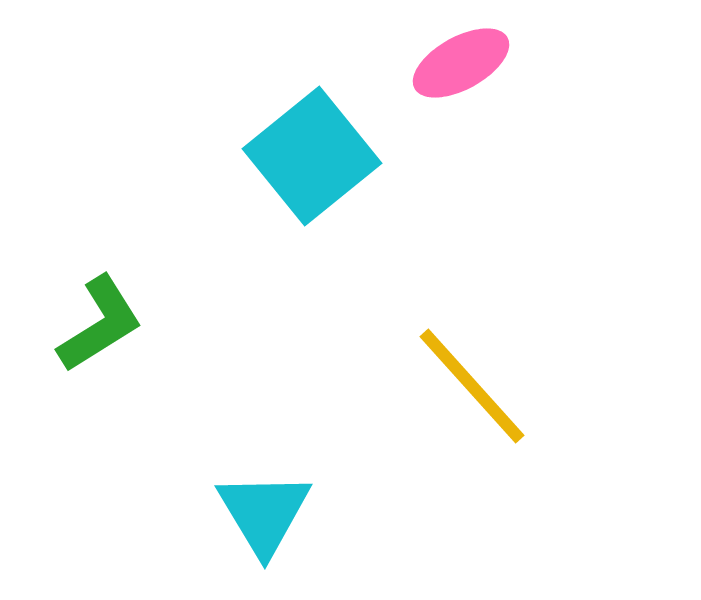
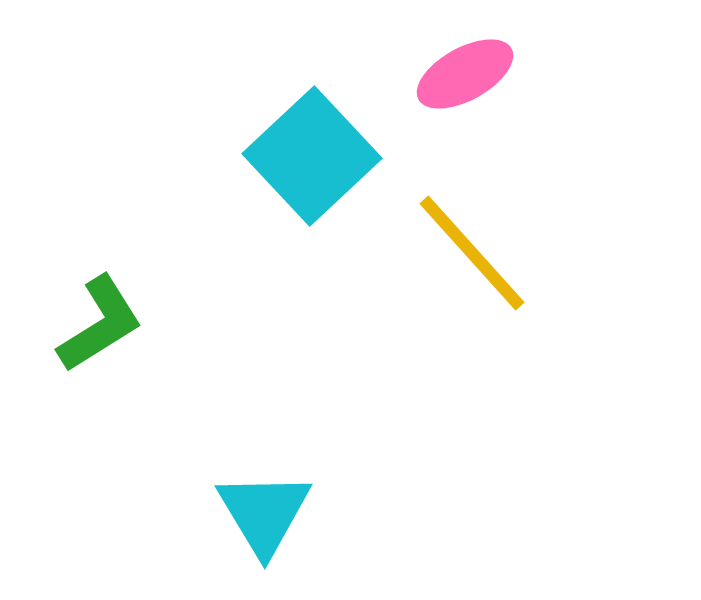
pink ellipse: moved 4 px right, 11 px down
cyan square: rotated 4 degrees counterclockwise
yellow line: moved 133 px up
